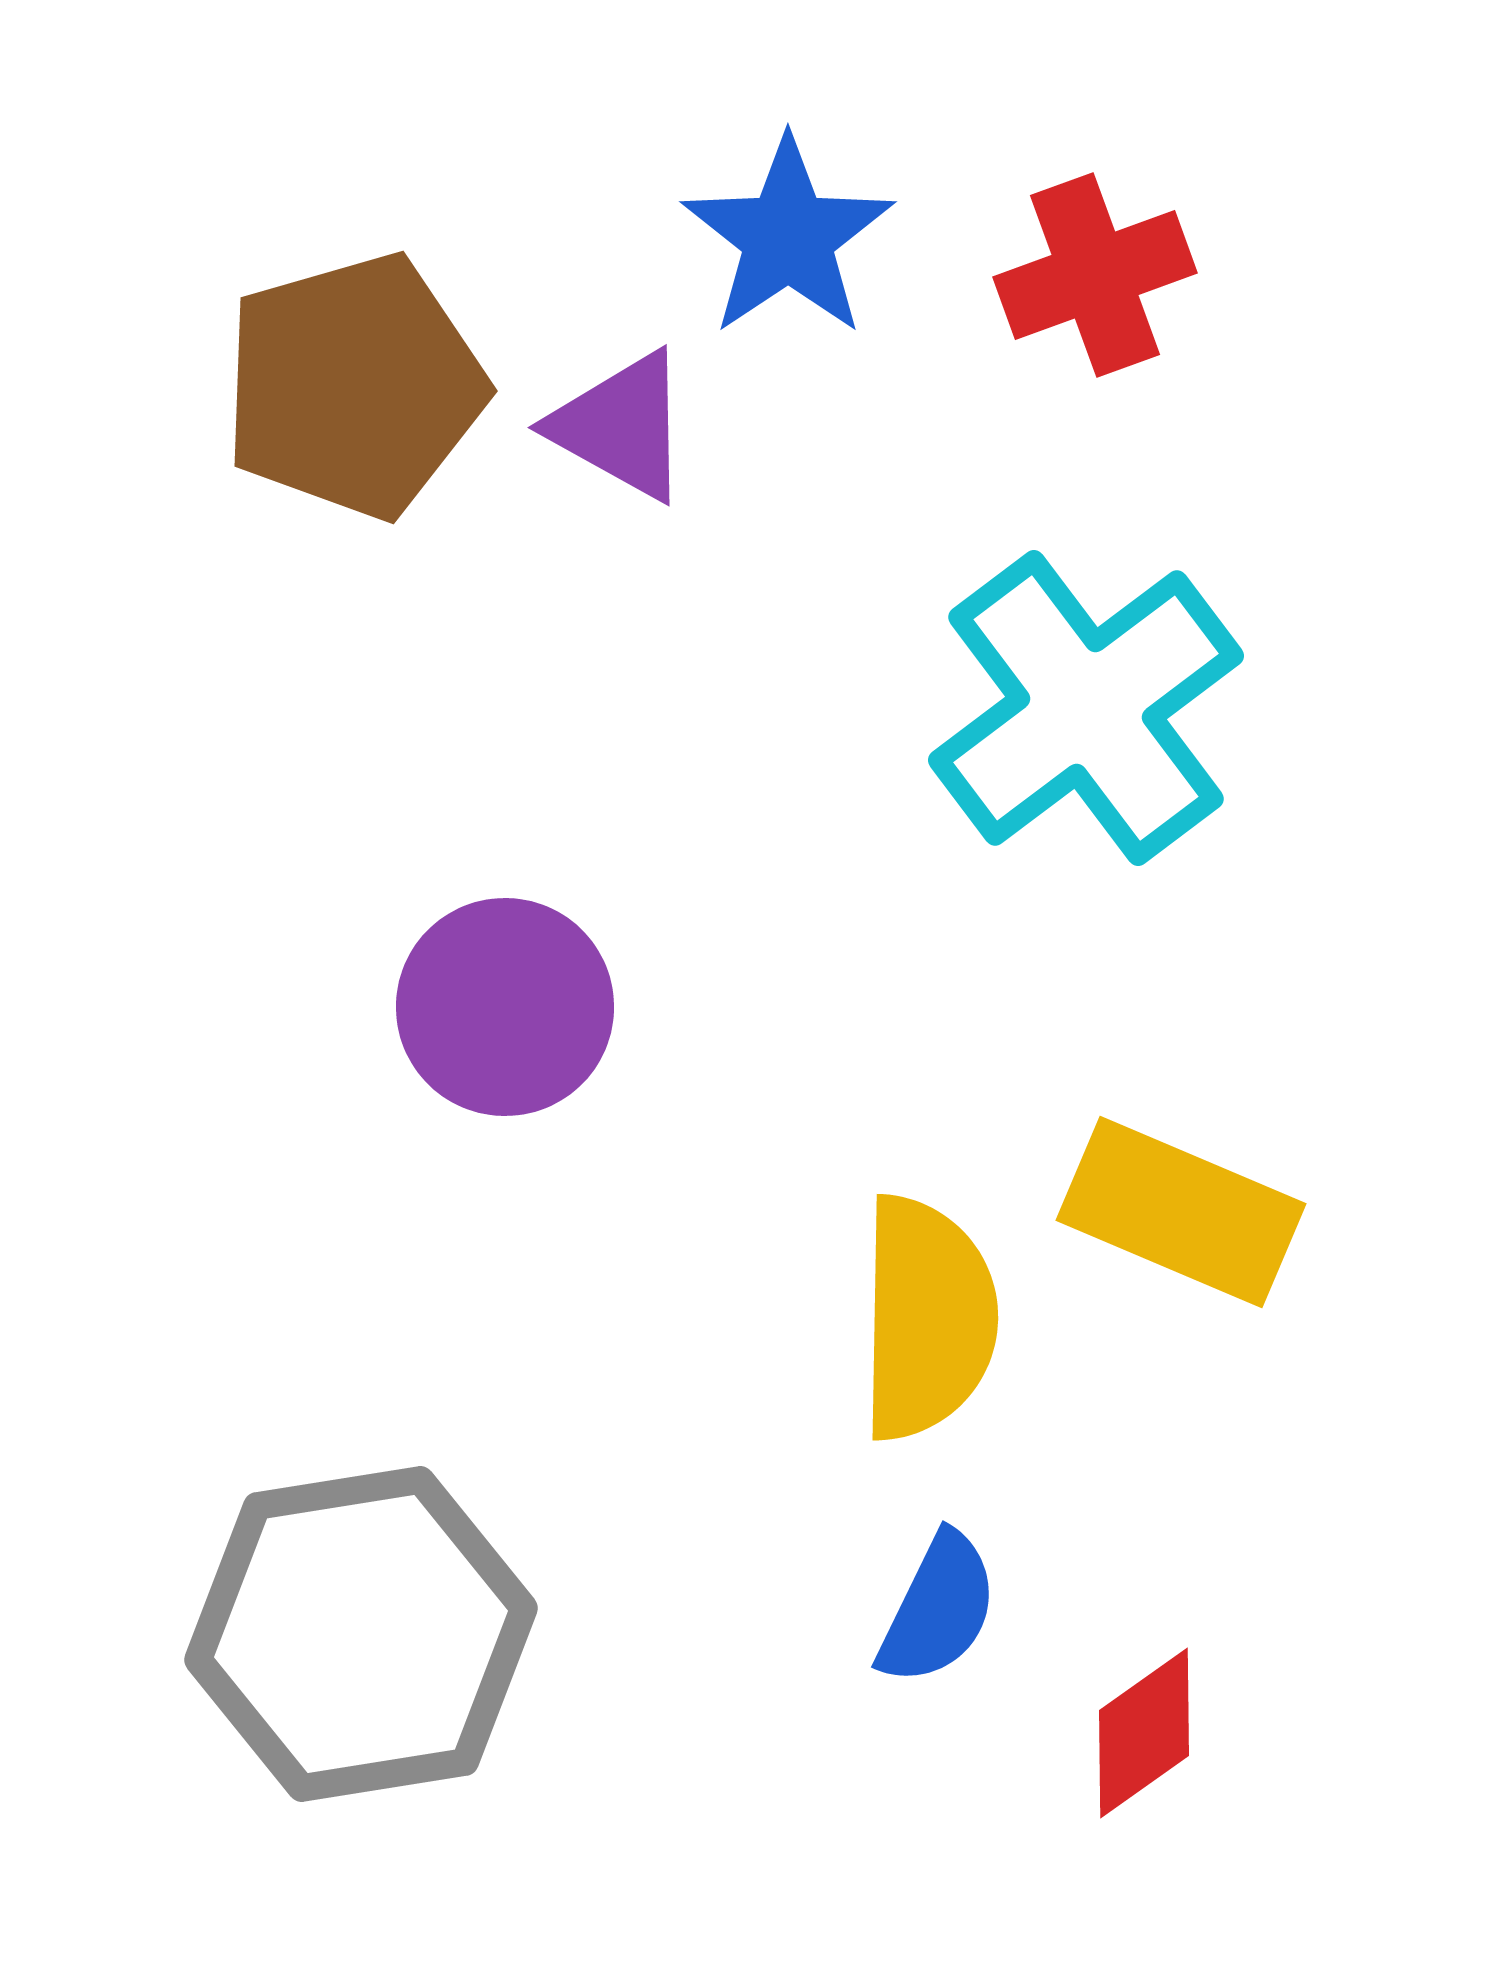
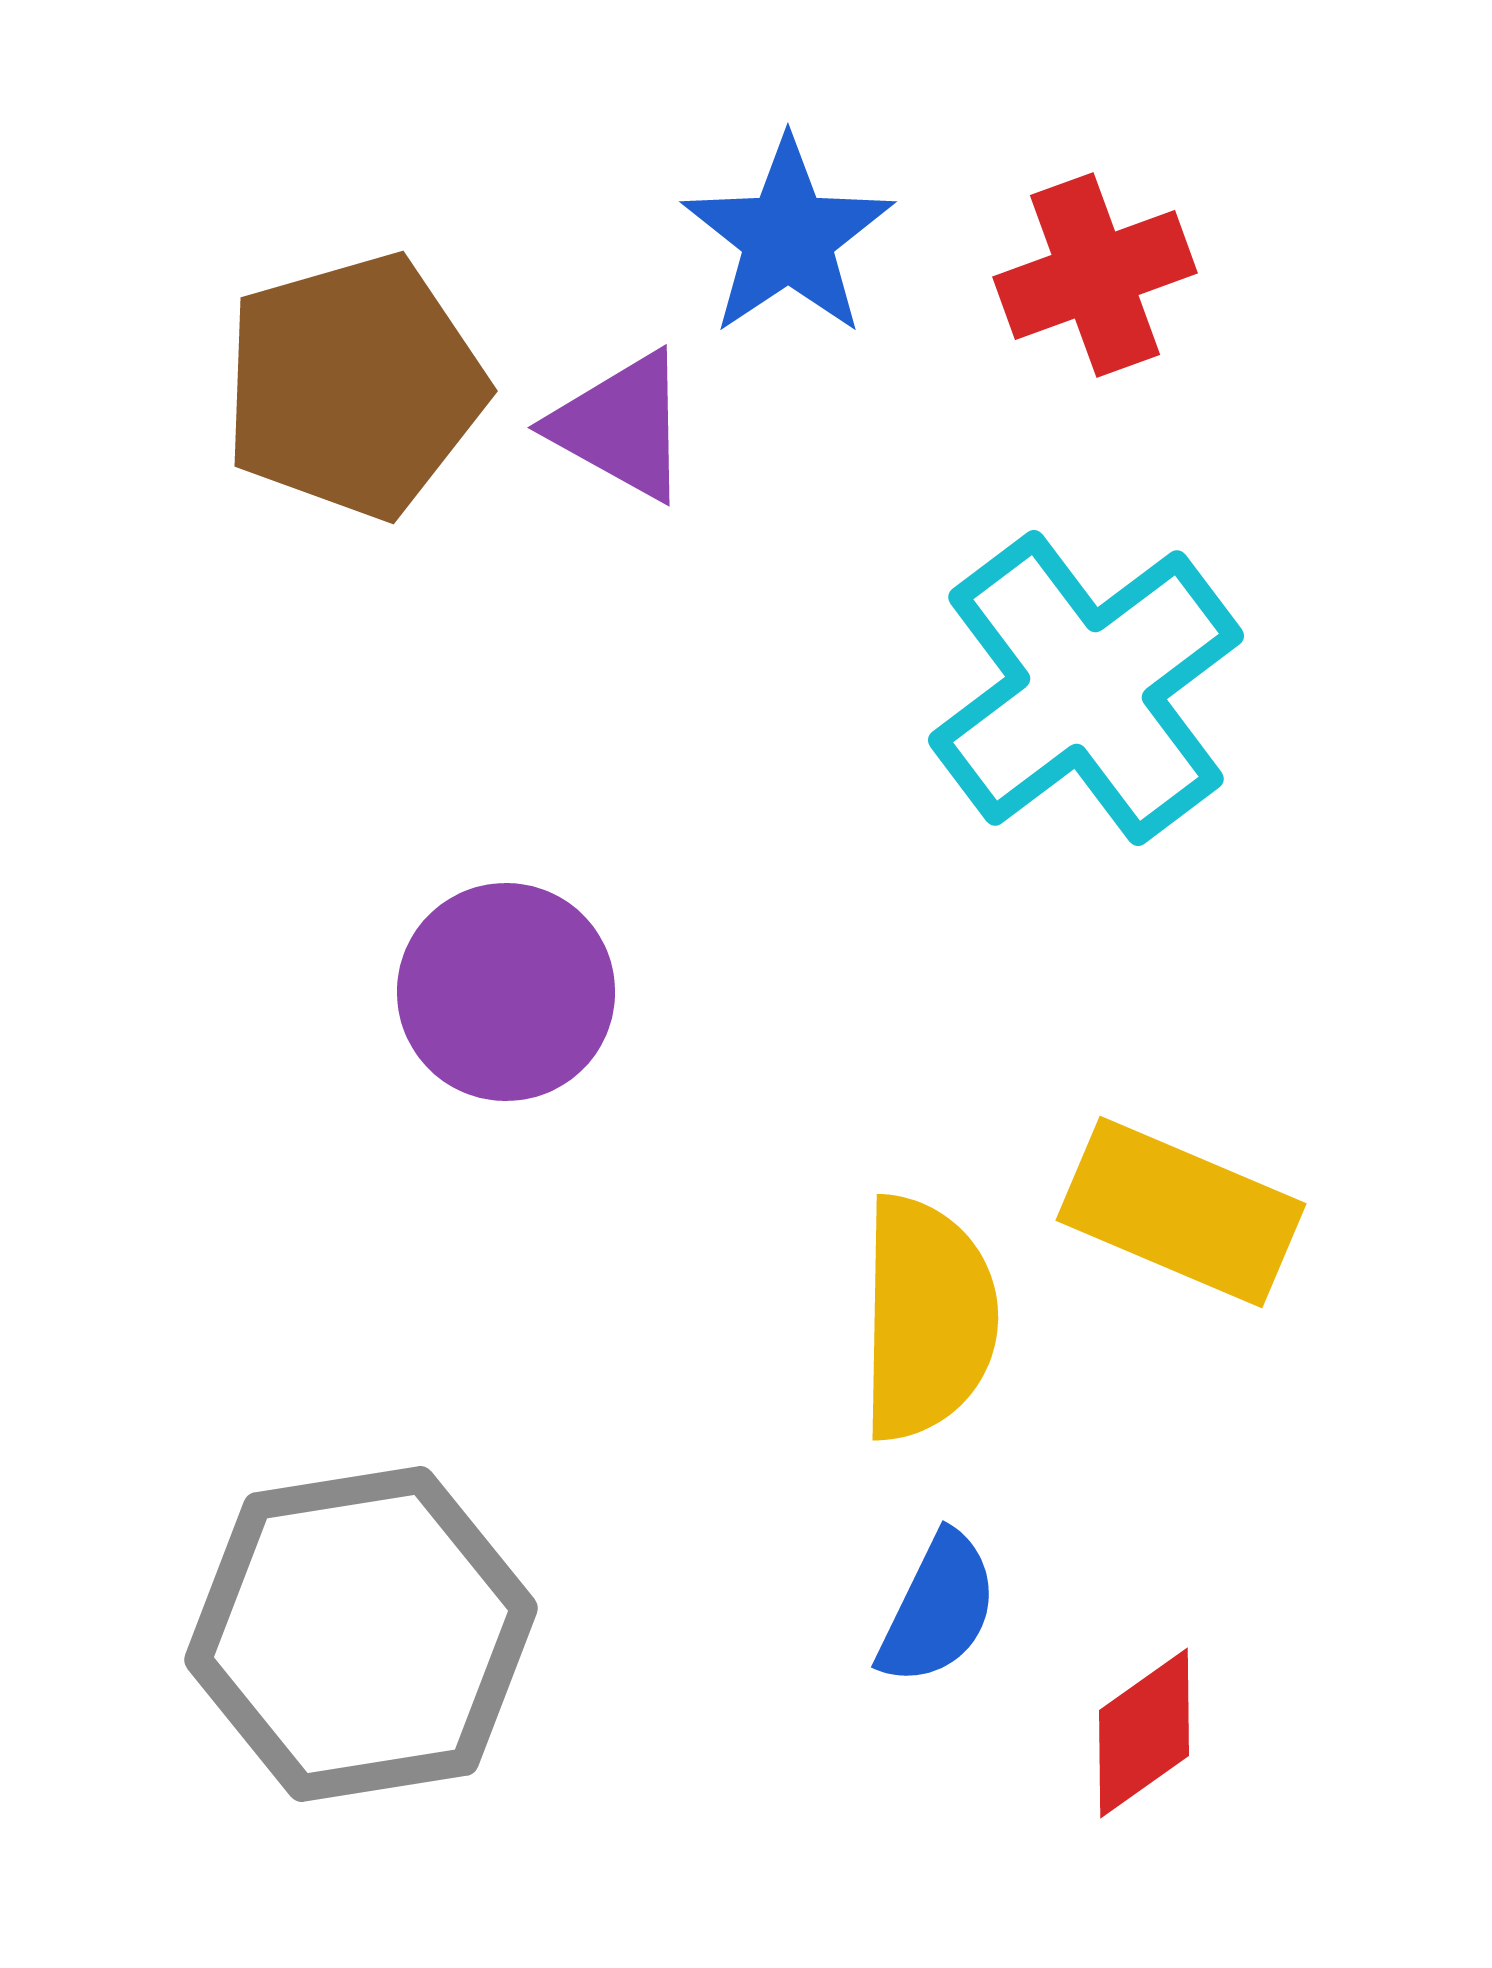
cyan cross: moved 20 px up
purple circle: moved 1 px right, 15 px up
